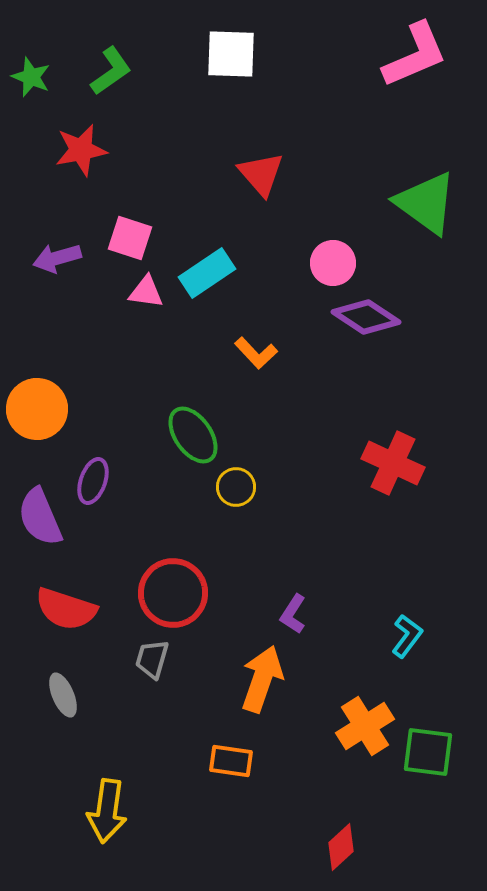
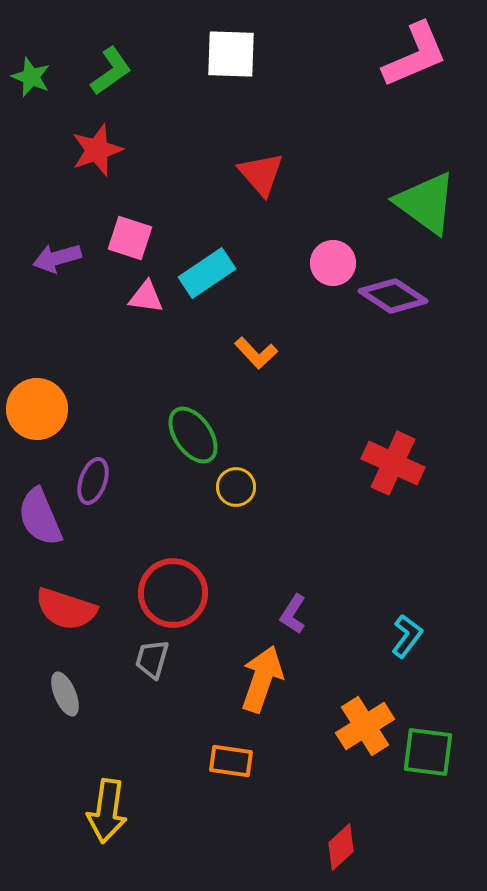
red star: moved 16 px right; rotated 8 degrees counterclockwise
pink triangle: moved 5 px down
purple diamond: moved 27 px right, 21 px up
gray ellipse: moved 2 px right, 1 px up
